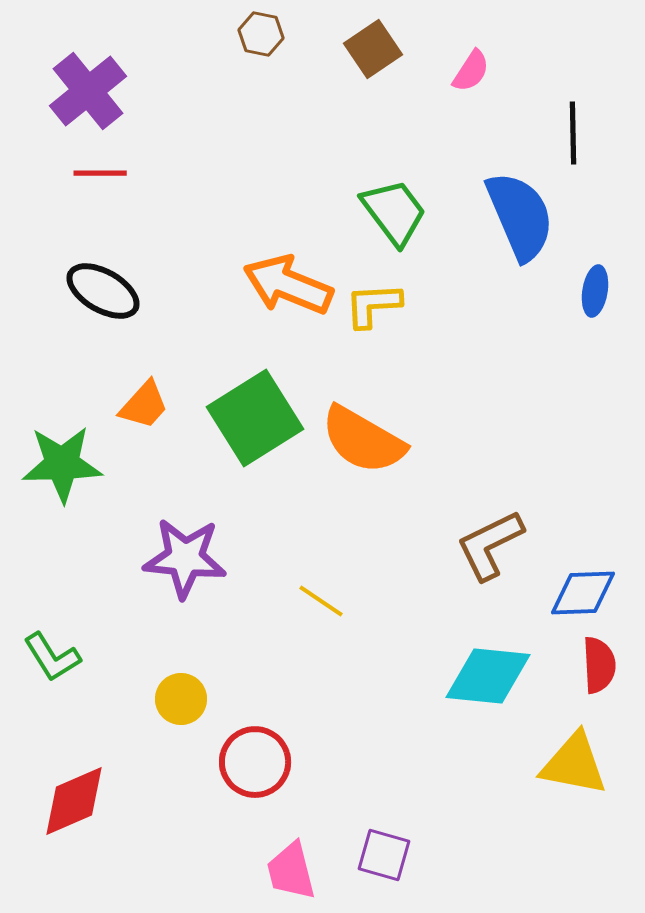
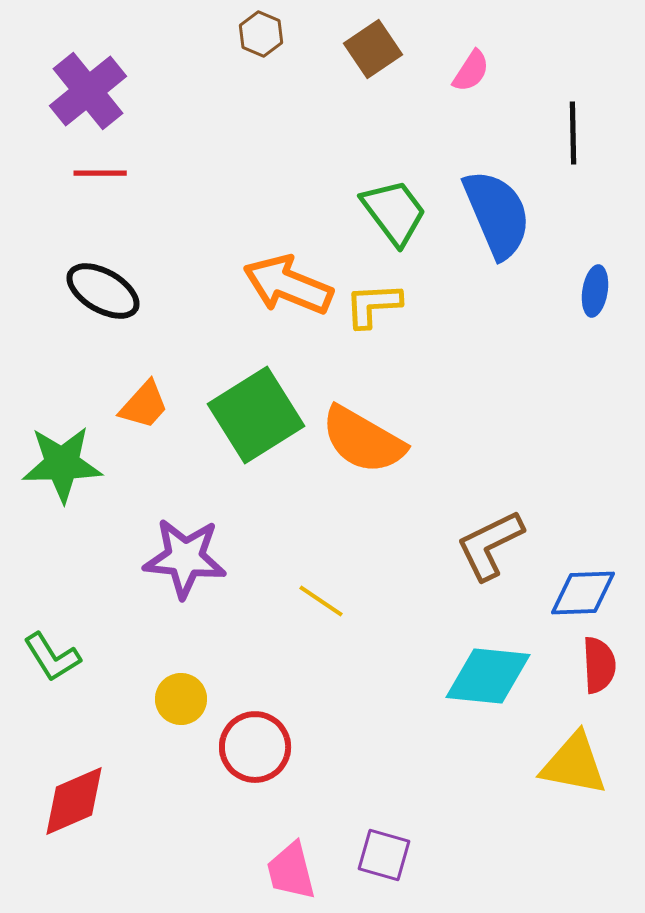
brown hexagon: rotated 12 degrees clockwise
blue semicircle: moved 23 px left, 2 px up
green square: moved 1 px right, 3 px up
red circle: moved 15 px up
